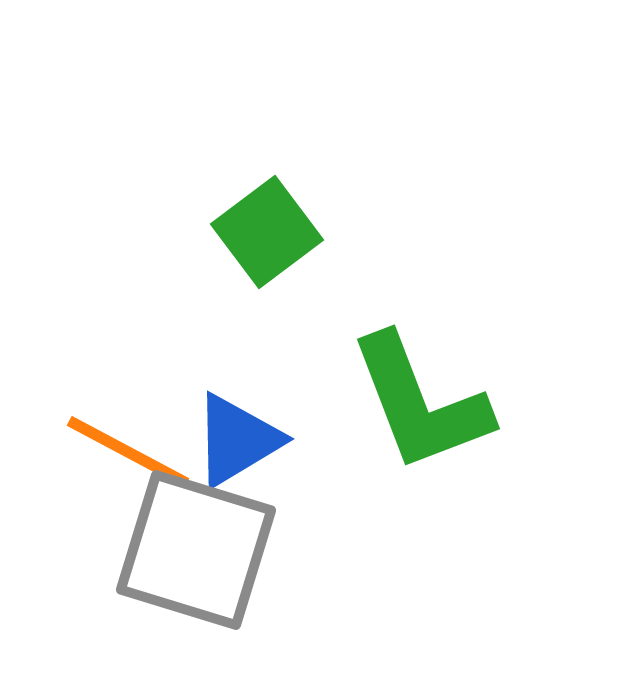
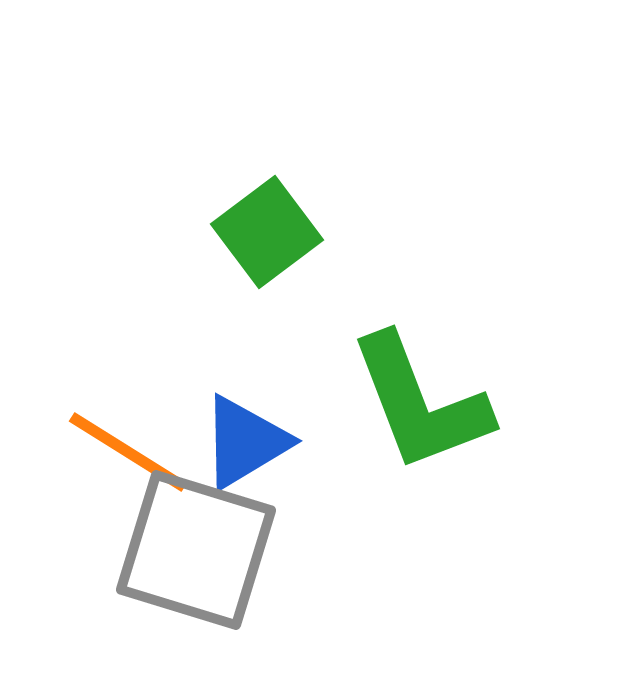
blue triangle: moved 8 px right, 2 px down
orange line: rotated 4 degrees clockwise
